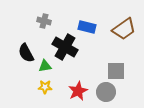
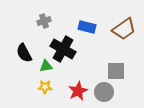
gray cross: rotated 32 degrees counterclockwise
black cross: moved 2 px left, 2 px down
black semicircle: moved 2 px left
green triangle: moved 1 px right
gray circle: moved 2 px left
